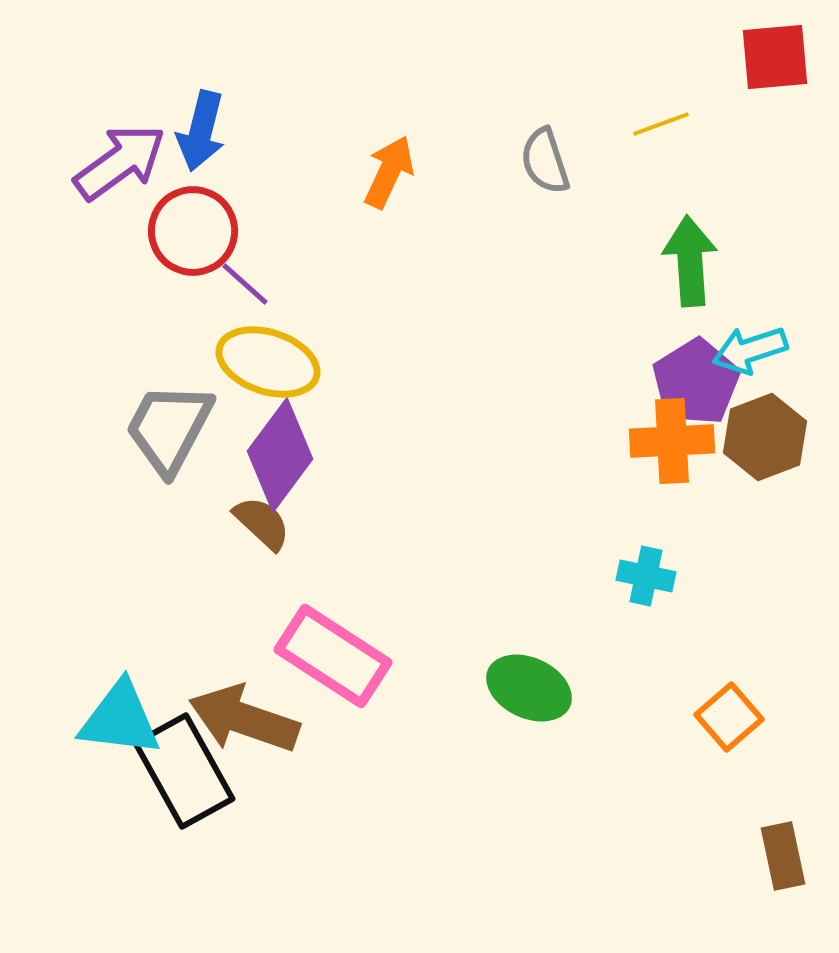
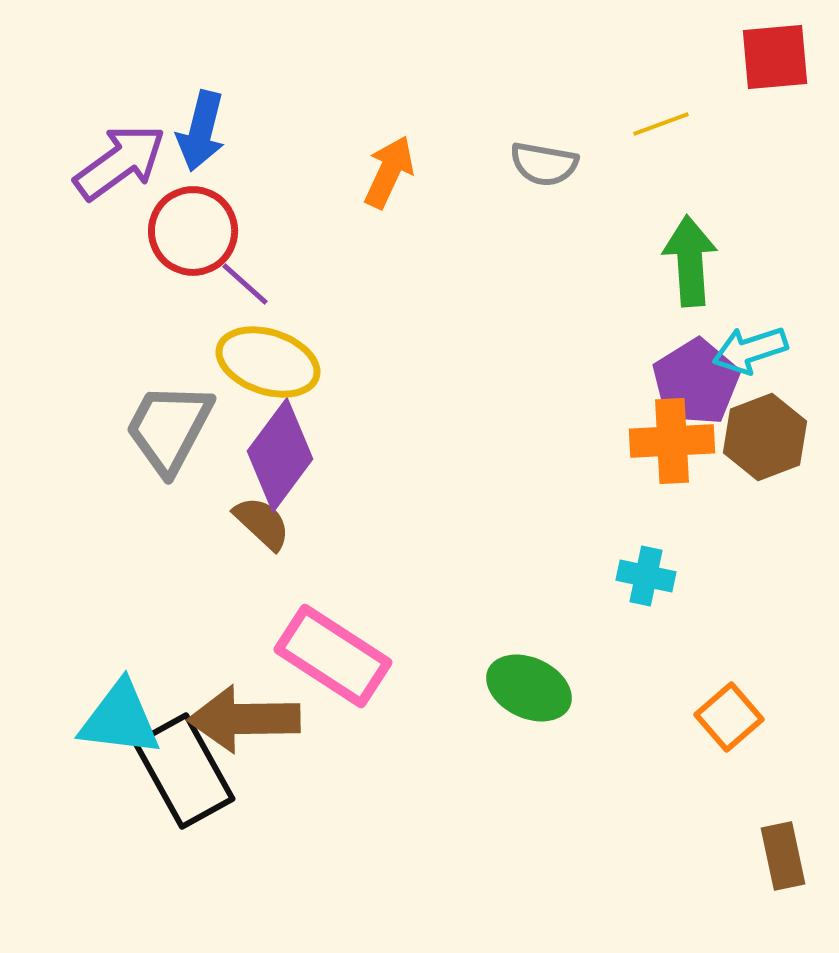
gray semicircle: moved 1 px left, 3 px down; rotated 62 degrees counterclockwise
brown arrow: rotated 20 degrees counterclockwise
